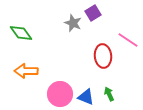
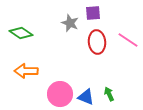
purple square: rotated 28 degrees clockwise
gray star: moved 3 px left
green diamond: rotated 20 degrees counterclockwise
red ellipse: moved 6 px left, 14 px up
